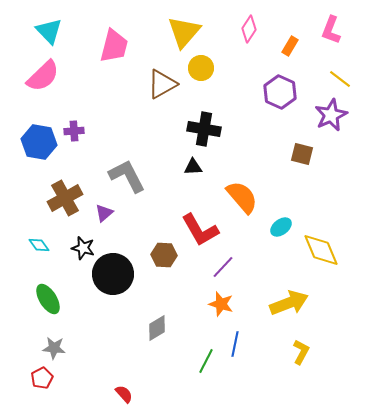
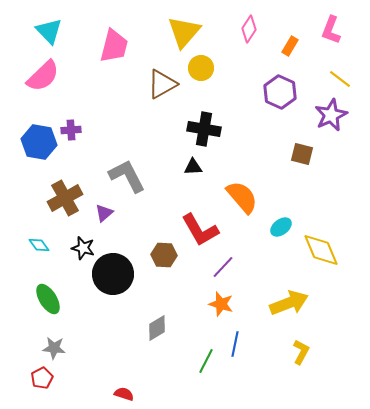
purple cross: moved 3 px left, 1 px up
red semicircle: rotated 30 degrees counterclockwise
